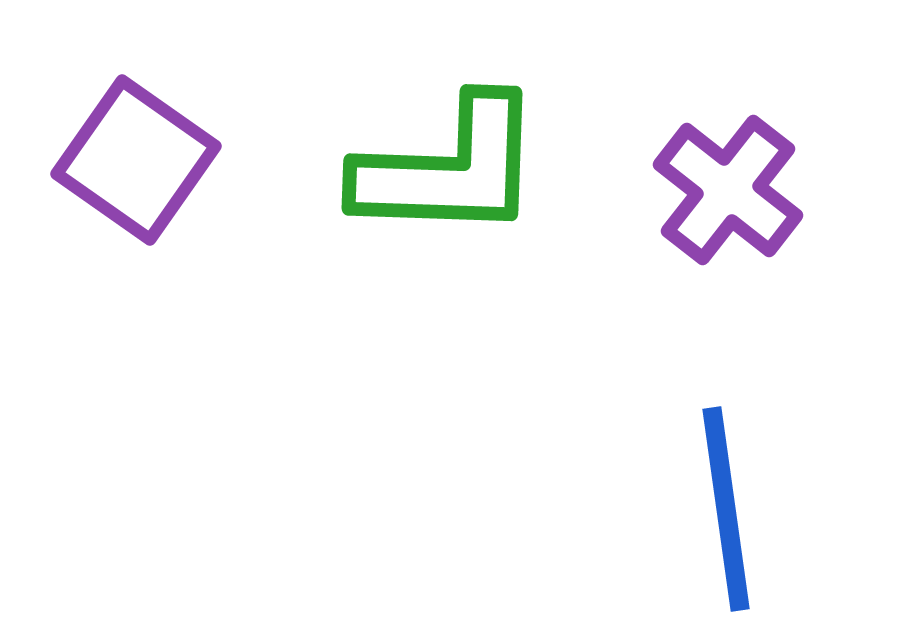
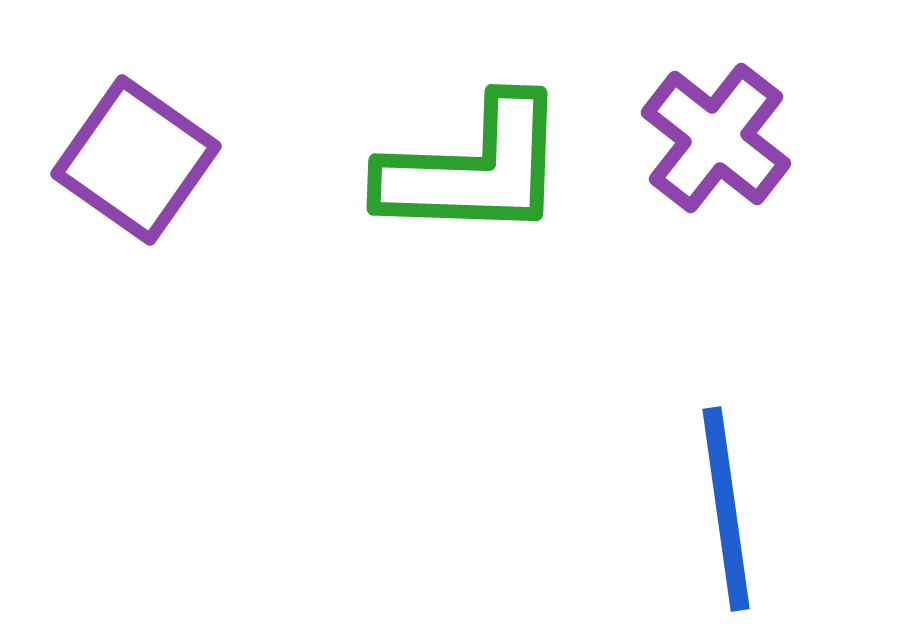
green L-shape: moved 25 px right
purple cross: moved 12 px left, 52 px up
